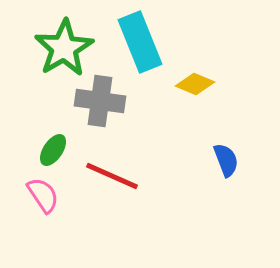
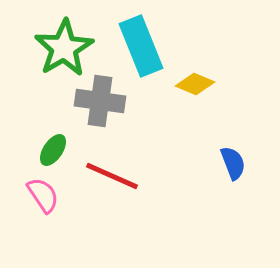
cyan rectangle: moved 1 px right, 4 px down
blue semicircle: moved 7 px right, 3 px down
